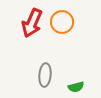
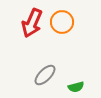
gray ellipse: rotated 40 degrees clockwise
